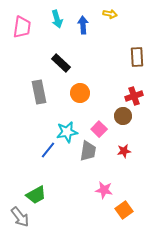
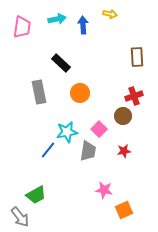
cyan arrow: rotated 84 degrees counterclockwise
orange square: rotated 12 degrees clockwise
